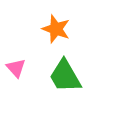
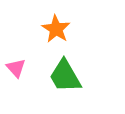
orange star: rotated 12 degrees clockwise
